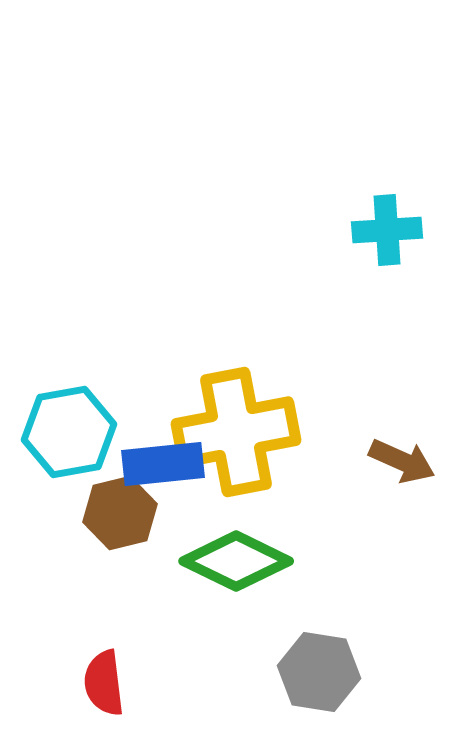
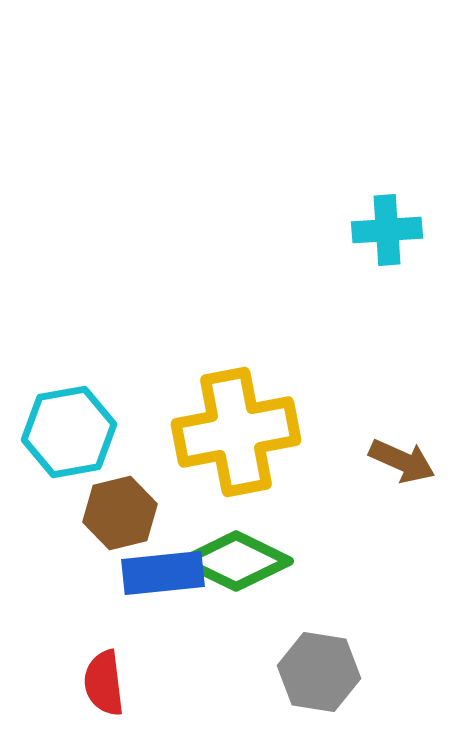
blue rectangle: moved 109 px down
